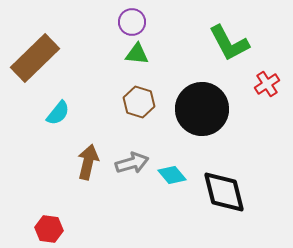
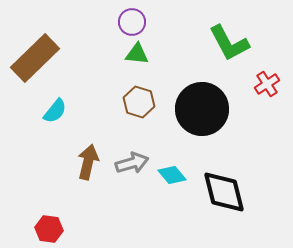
cyan semicircle: moved 3 px left, 2 px up
